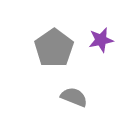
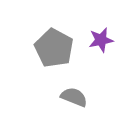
gray pentagon: rotated 9 degrees counterclockwise
